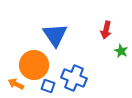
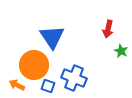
red arrow: moved 2 px right, 1 px up
blue triangle: moved 3 px left, 2 px down
orange arrow: moved 1 px right, 1 px down
